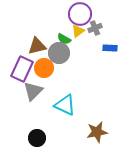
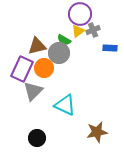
gray cross: moved 2 px left, 2 px down
green semicircle: moved 1 px down
